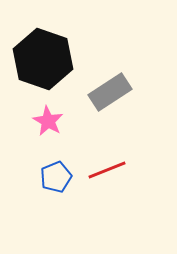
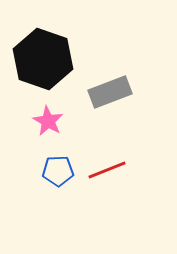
gray rectangle: rotated 12 degrees clockwise
blue pentagon: moved 2 px right, 6 px up; rotated 20 degrees clockwise
